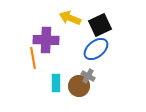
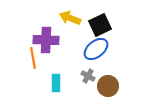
brown circle: moved 29 px right
